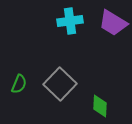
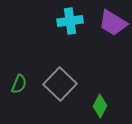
green diamond: rotated 25 degrees clockwise
